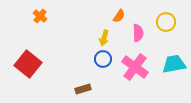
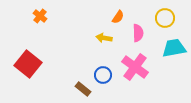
orange semicircle: moved 1 px left, 1 px down
yellow circle: moved 1 px left, 4 px up
yellow arrow: rotated 84 degrees clockwise
blue circle: moved 16 px down
cyan trapezoid: moved 16 px up
brown rectangle: rotated 56 degrees clockwise
